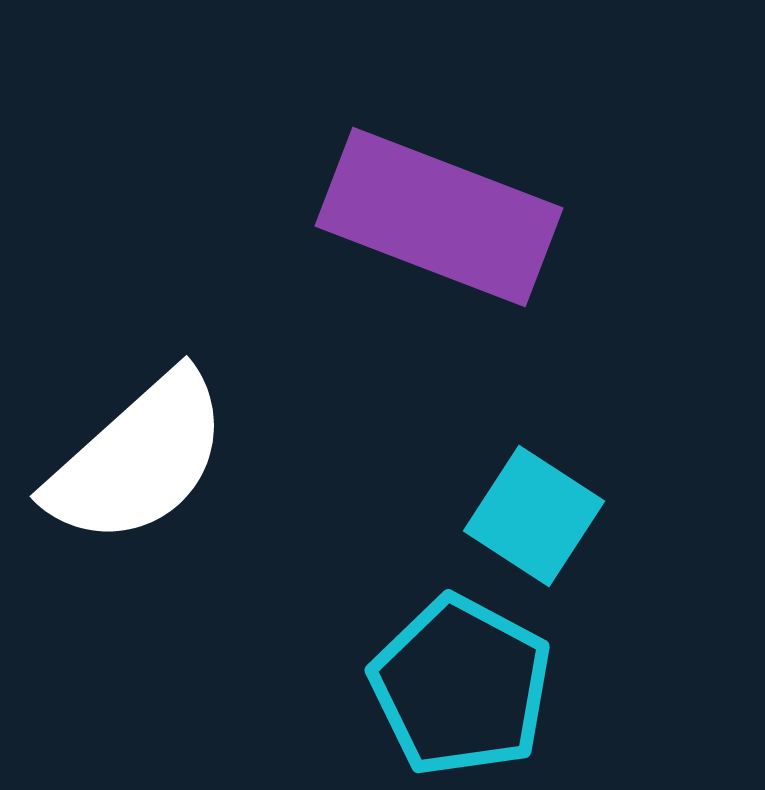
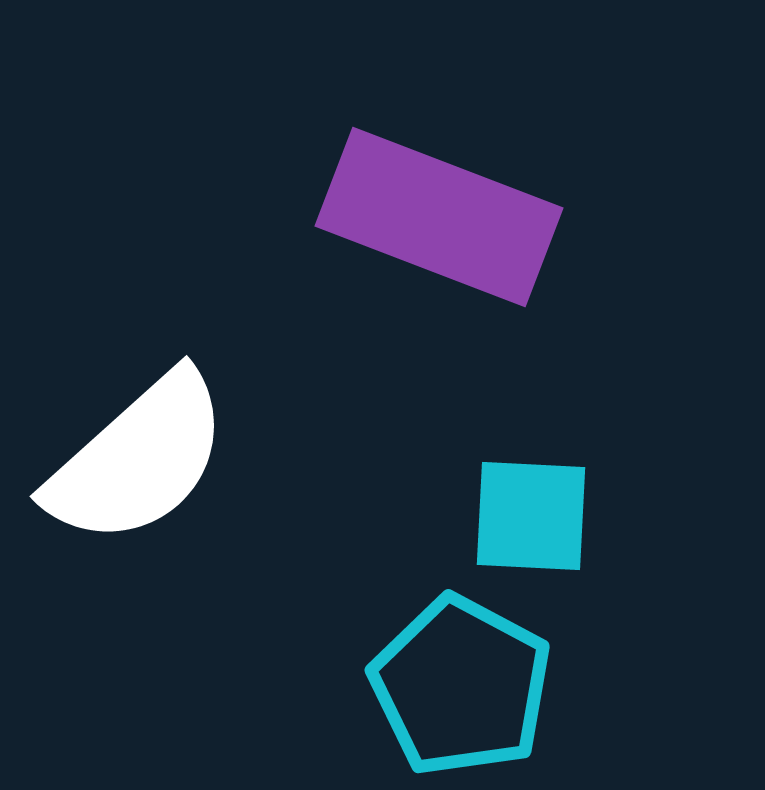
cyan square: moved 3 px left; rotated 30 degrees counterclockwise
